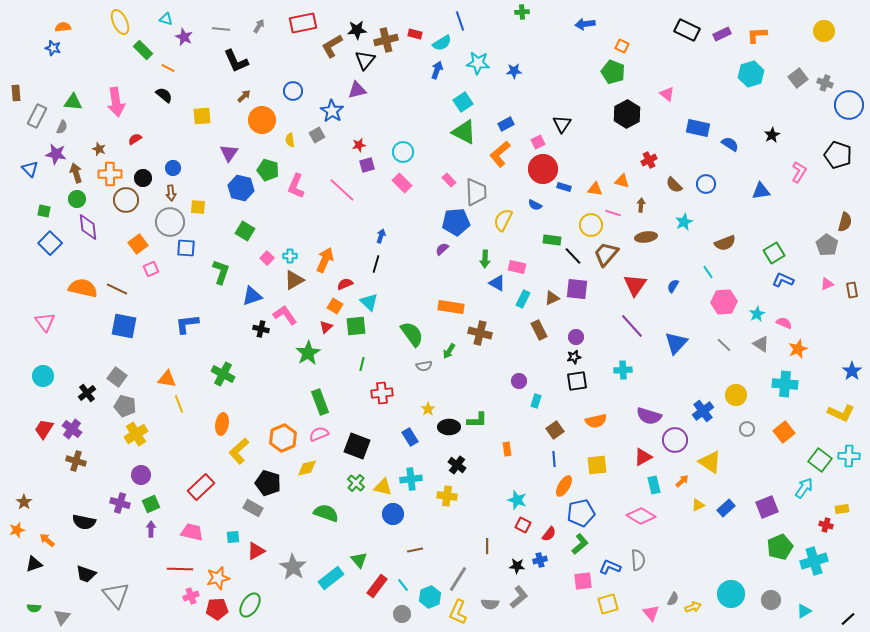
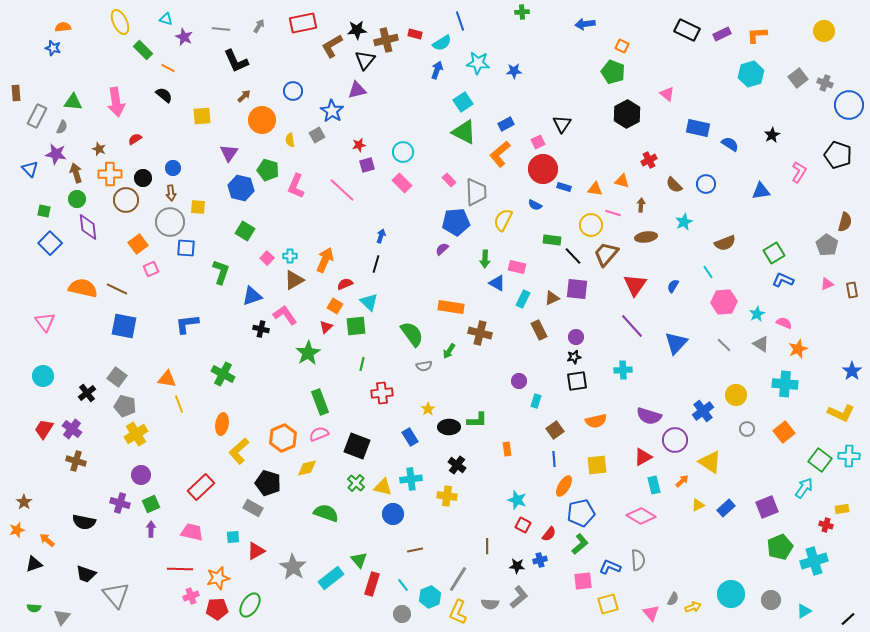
red rectangle at (377, 586): moved 5 px left, 2 px up; rotated 20 degrees counterclockwise
